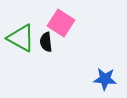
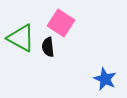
black semicircle: moved 2 px right, 5 px down
blue star: rotated 20 degrees clockwise
